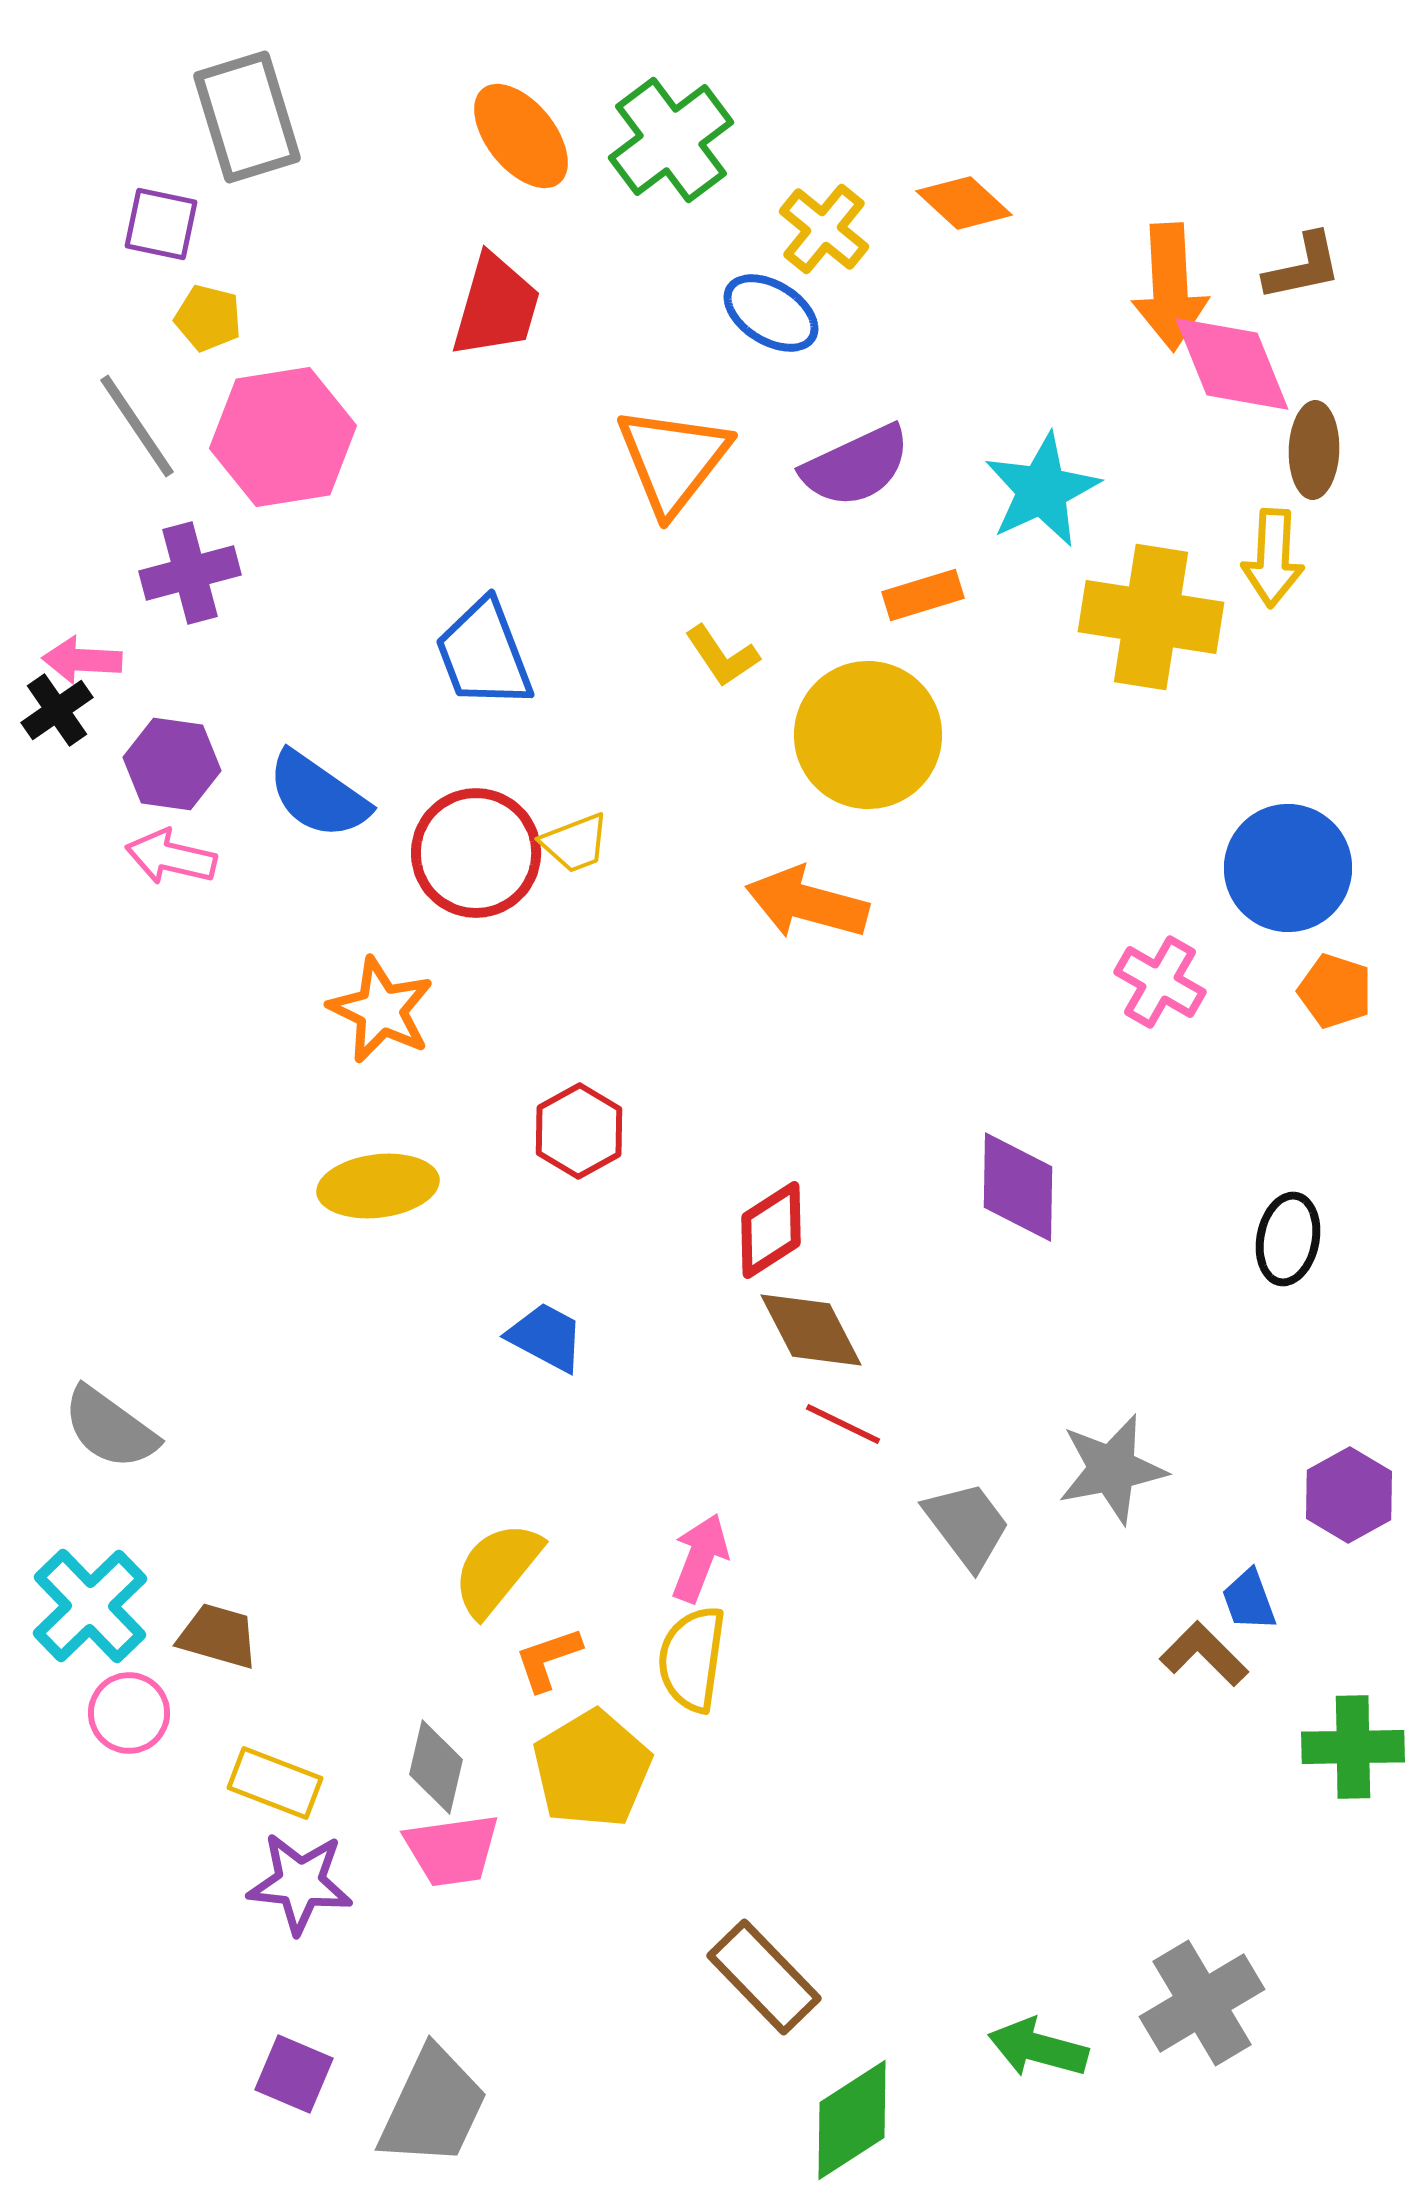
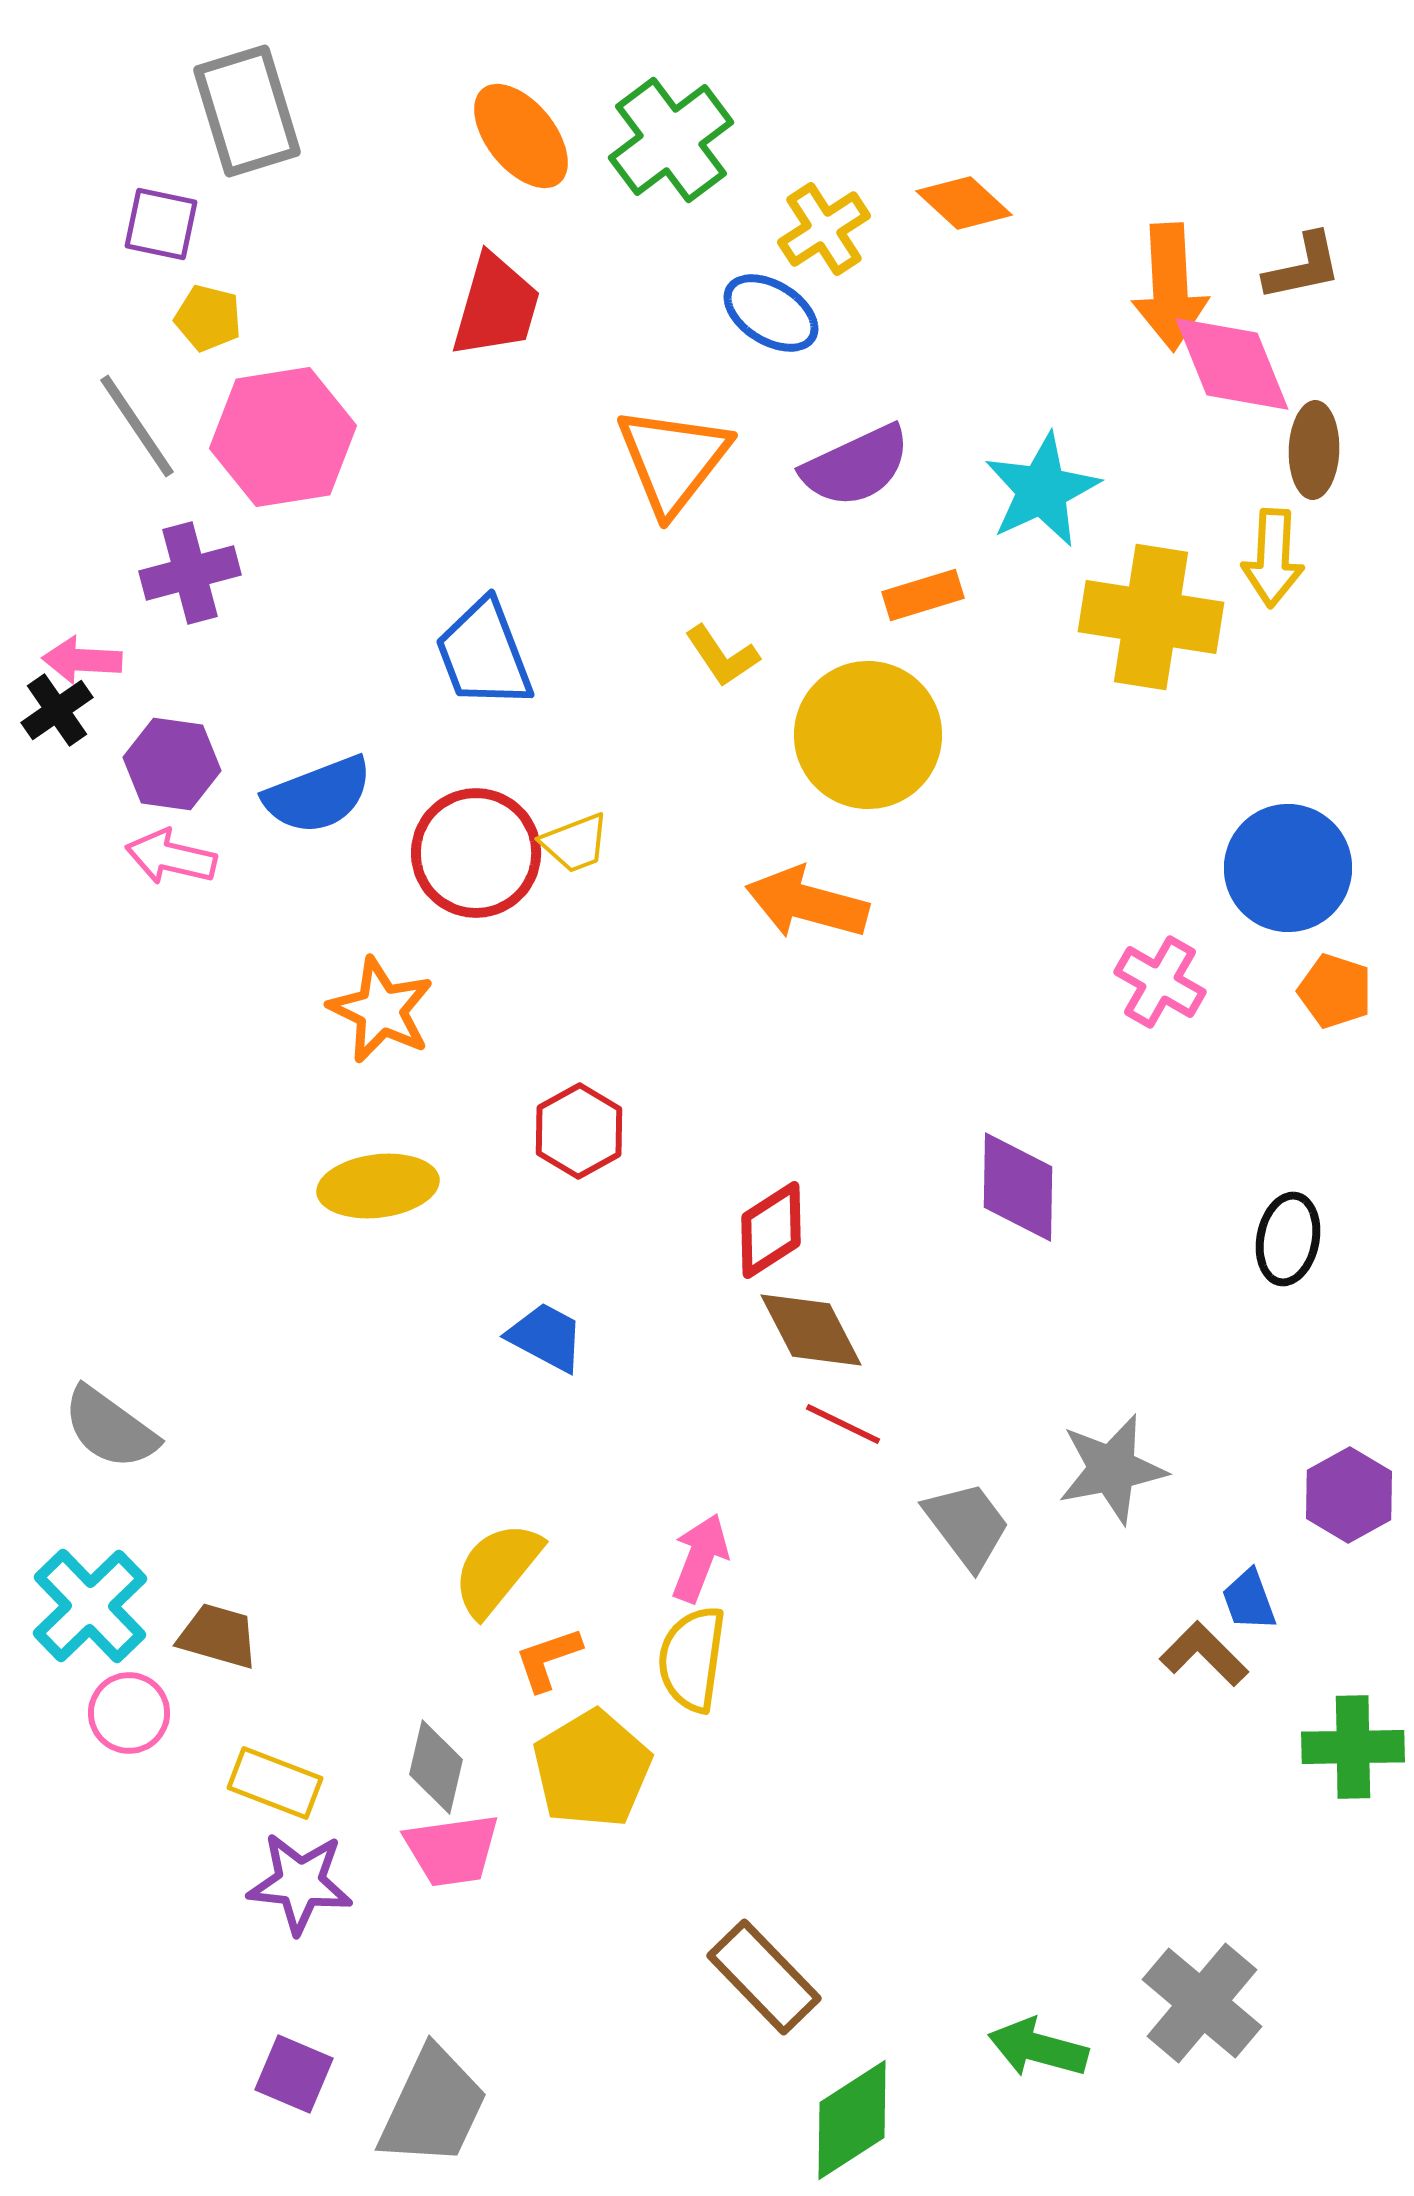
gray rectangle at (247, 117): moved 6 px up
yellow cross at (824, 229): rotated 18 degrees clockwise
blue semicircle at (318, 795): rotated 56 degrees counterclockwise
gray cross at (1202, 2003): rotated 19 degrees counterclockwise
